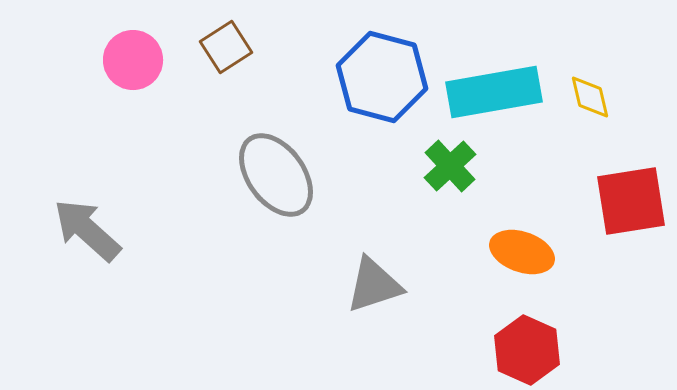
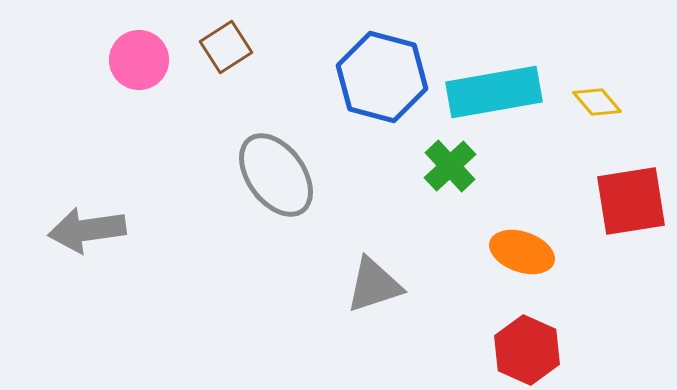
pink circle: moved 6 px right
yellow diamond: moved 7 px right, 5 px down; rotated 27 degrees counterclockwise
gray arrow: rotated 50 degrees counterclockwise
